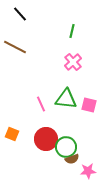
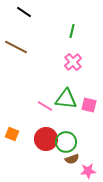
black line: moved 4 px right, 2 px up; rotated 14 degrees counterclockwise
brown line: moved 1 px right
pink line: moved 4 px right, 2 px down; rotated 35 degrees counterclockwise
green circle: moved 5 px up
